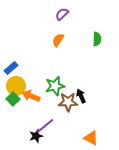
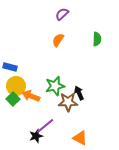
blue rectangle: moved 1 px left, 1 px up; rotated 56 degrees clockwise
black arrow: moved 2 px left, 3 px up
orange triangle: moved 11 px left
